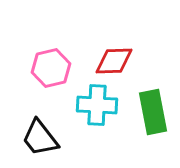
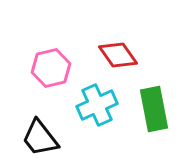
red diamond: moved 4 px right, 6 px up; rotated 57 degrees clockwise
cyan cross: rotated 27 degrees counterclockwise
green rectangle: moved 1 px right, 3 px up
